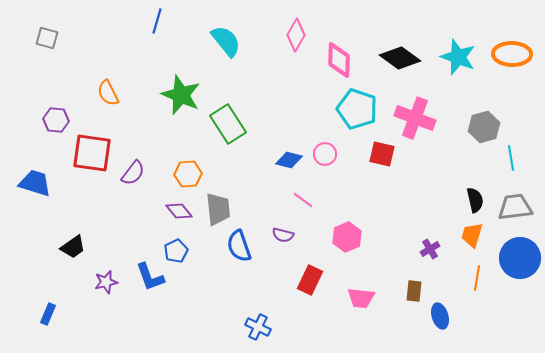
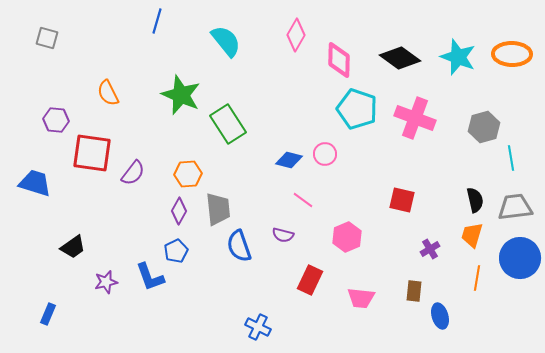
red square at (382, 154): moved 20 px right, 46 px down
purple diamond at (179, 211): rotated 68 degrees clockwise
